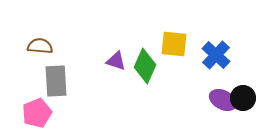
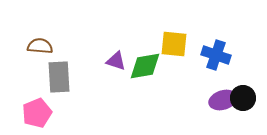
blue cross: rotated 24 degrees counterclockwise
green diamond: rotated 56 degrees clockwise
gray rectangle: moved 3 px right, 4 px up
purple ellipse: rotated 44 degrees counterclockwise
